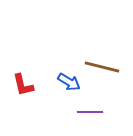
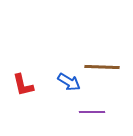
brown line: rotated 12 degrees counterclockwise
purple line: moved 2 px right
